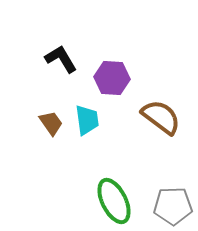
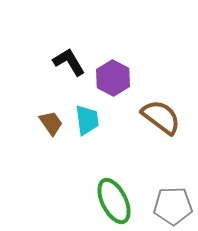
black L-shape: moved 8 px right, 3 px down
purple hexagon: moved 1 px right; rotated 24 degrees clockwise
